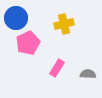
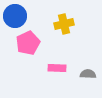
blue circle: moved 1 px left, 2 px up
pink rectangle: rotated 60 degrees clockwise
